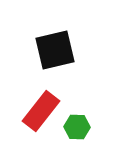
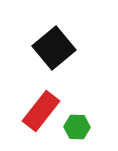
black square: moved 1 px left, 2 px up; rotated 27 degrees counterclockwise
